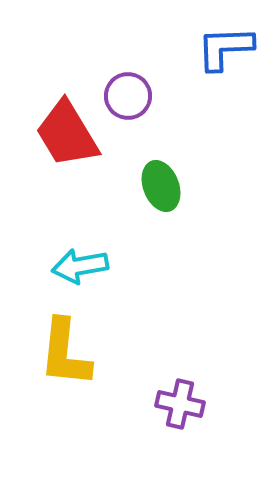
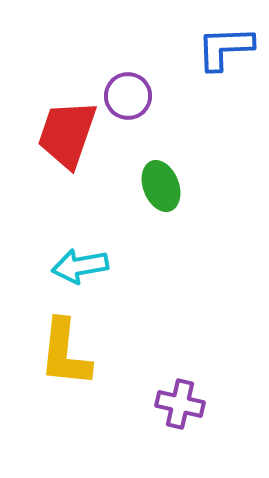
red trapezoid: rotated 50 degrees clockwise
